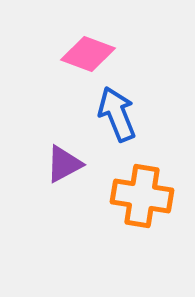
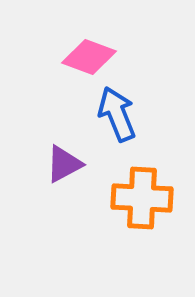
pink diamond: moved 1 px right, 3 px down
orange cross: moved 2 px down; rotated 6 degrees counterclockwise
